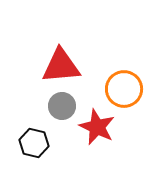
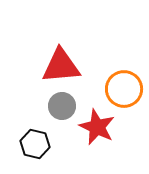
black hexagon: moved 1 px right, 1 px down
